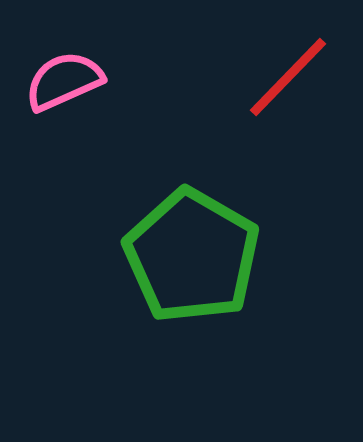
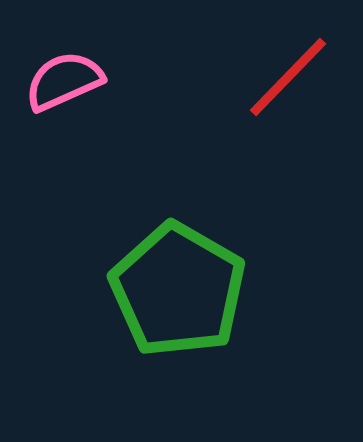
green pentagon: moved 14 px left, 34 px down
